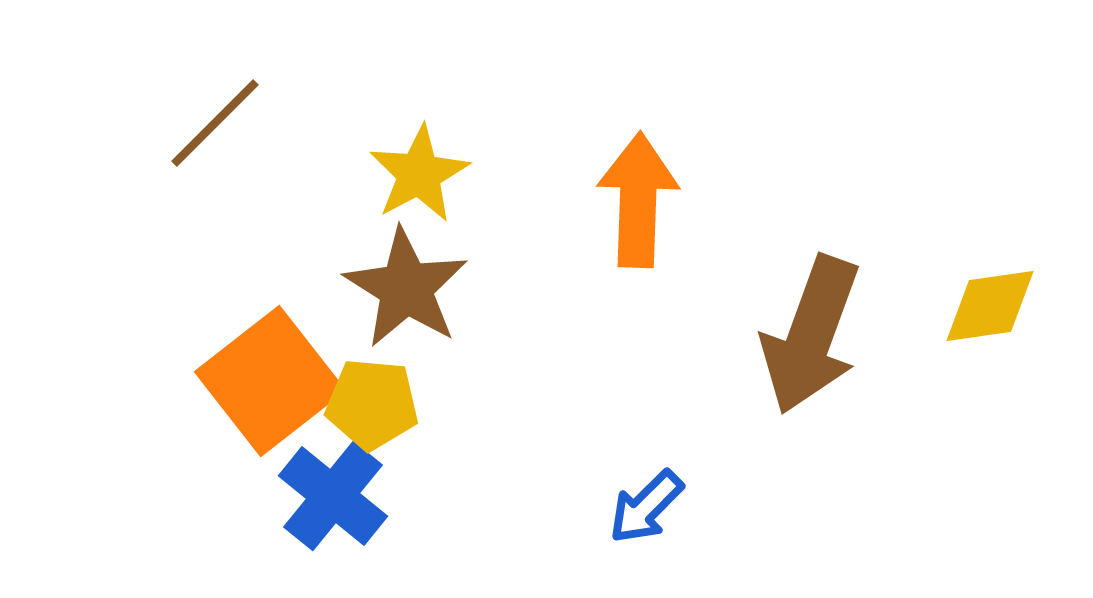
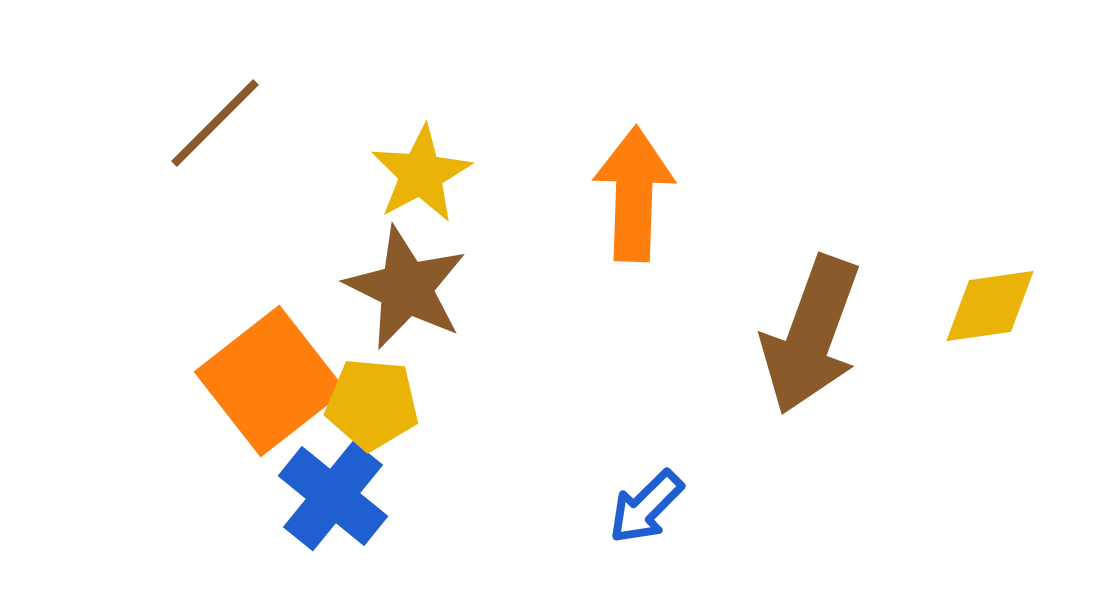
yellow star: moved 2 px right
orange arrow: moved 4 px left, 6 px up
brown star: rotated 6 degrees counterclockwise
